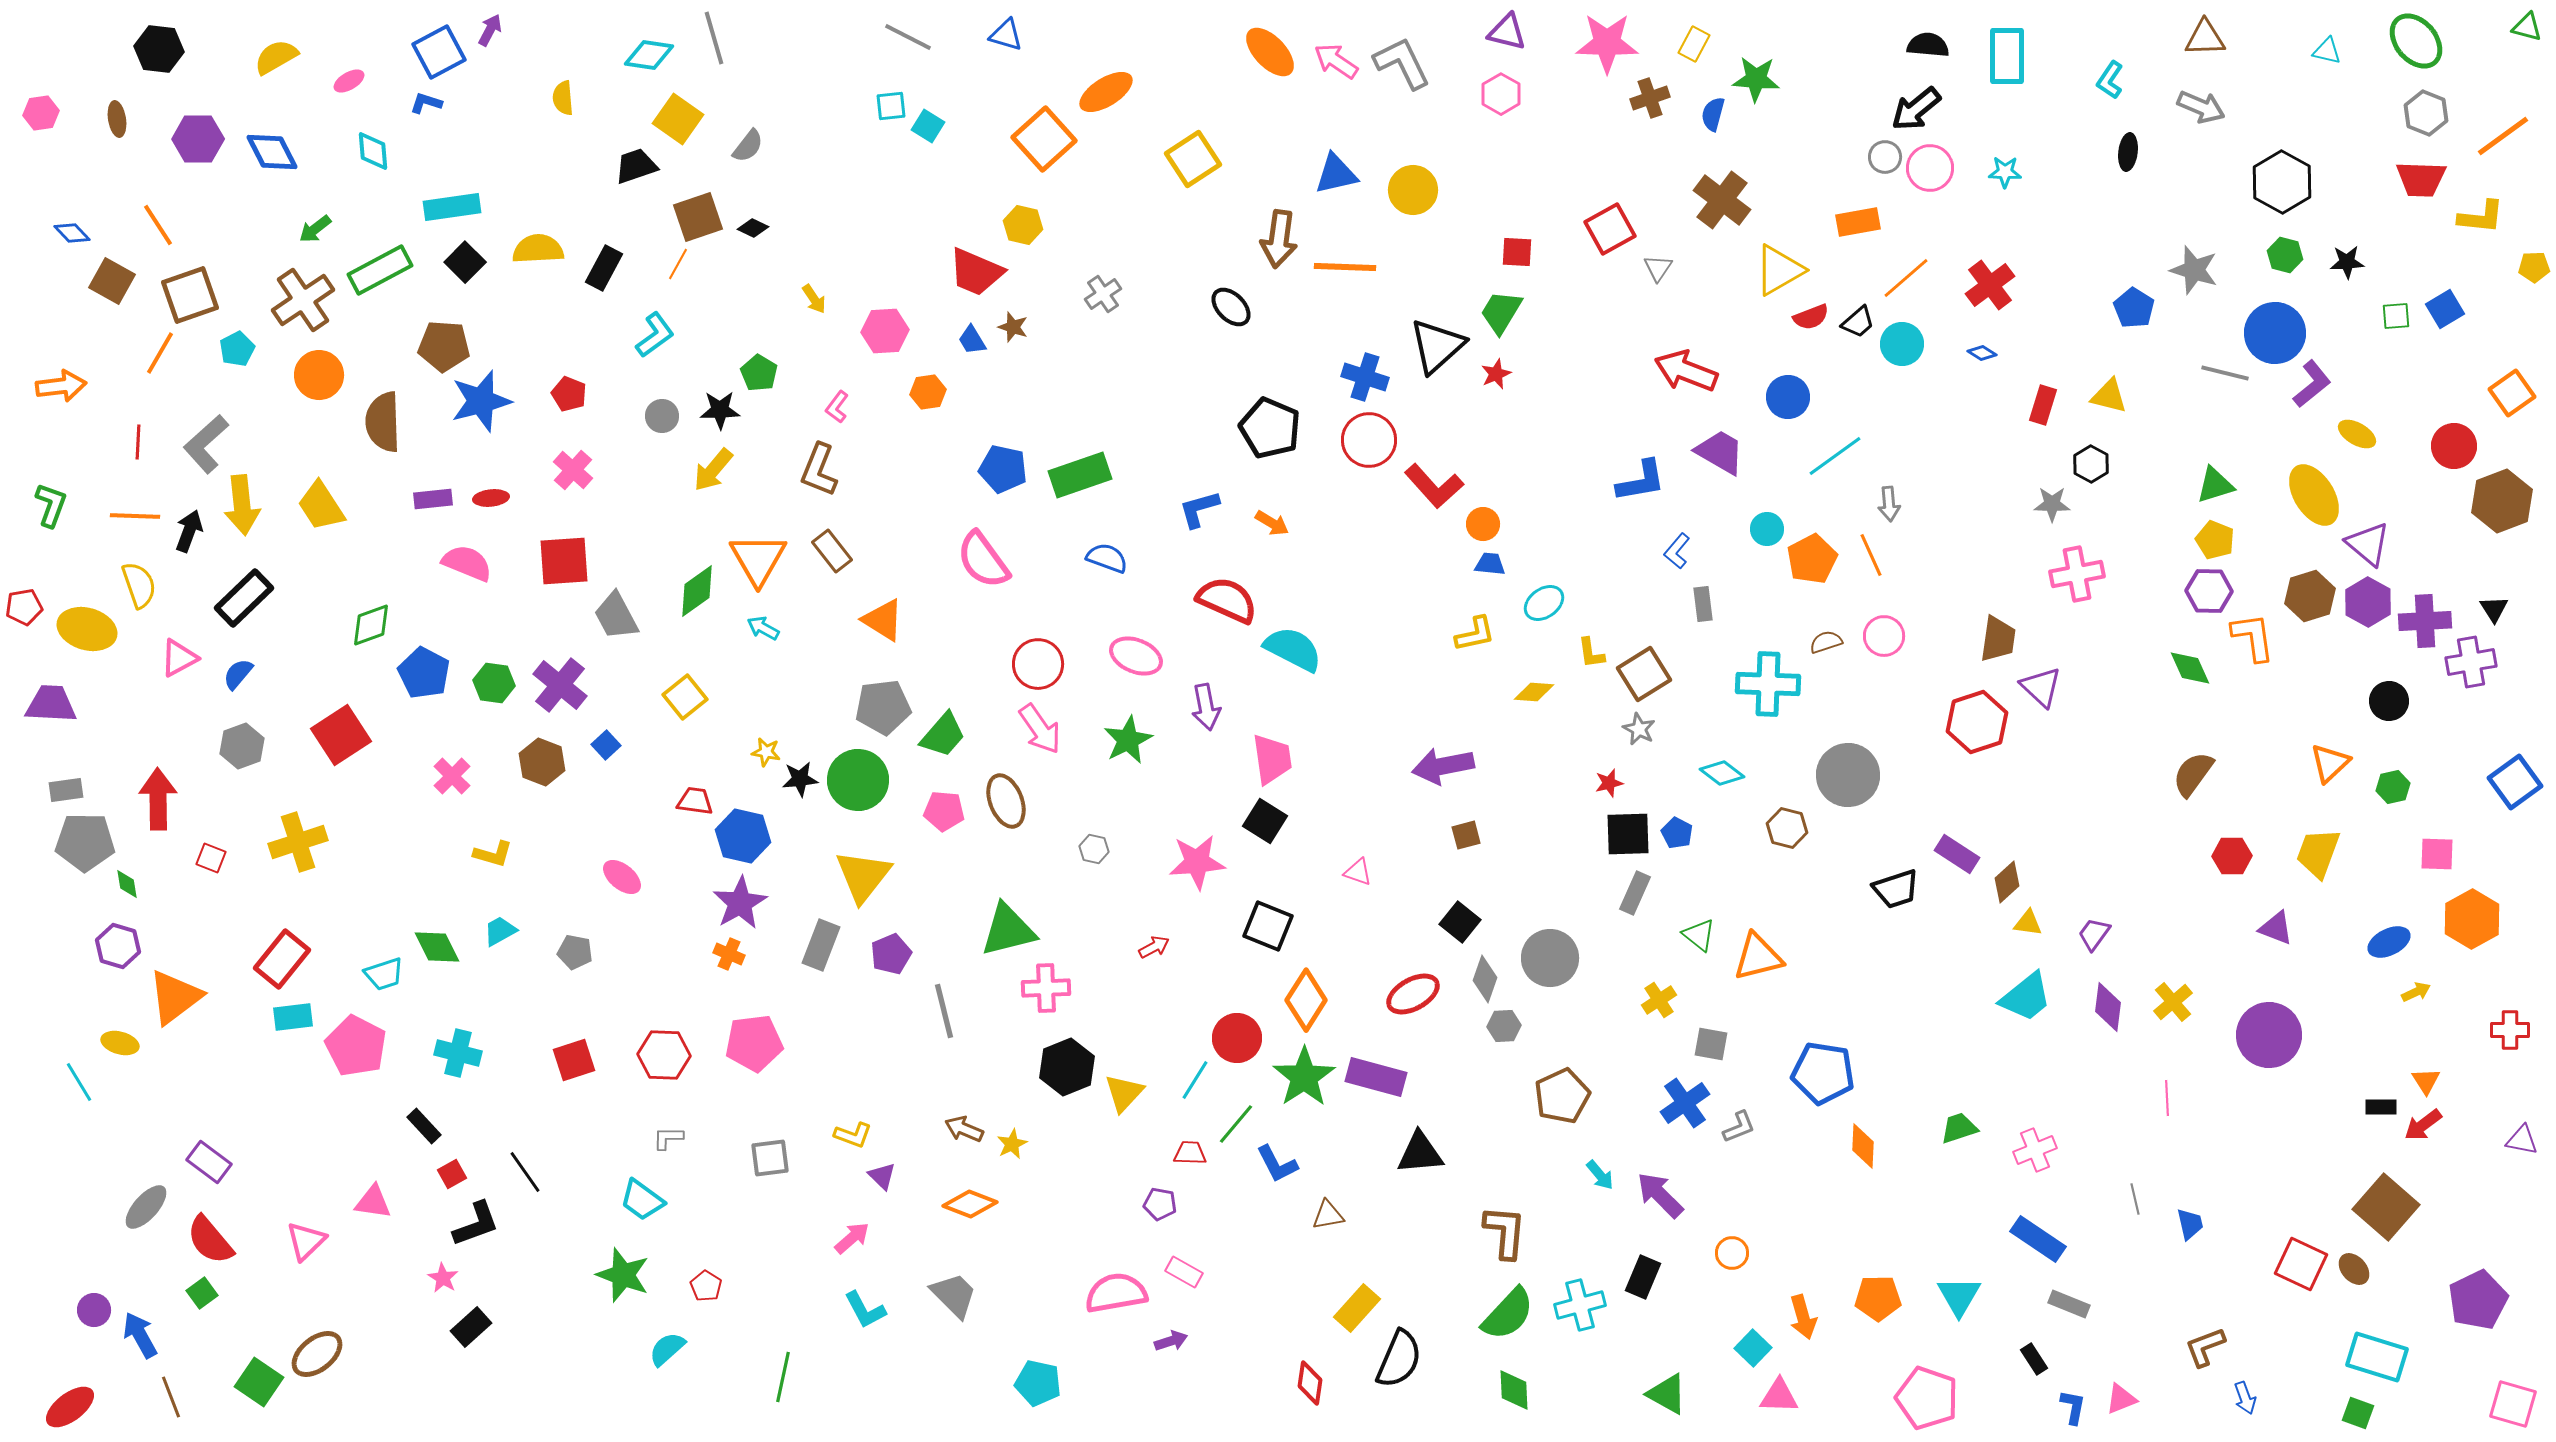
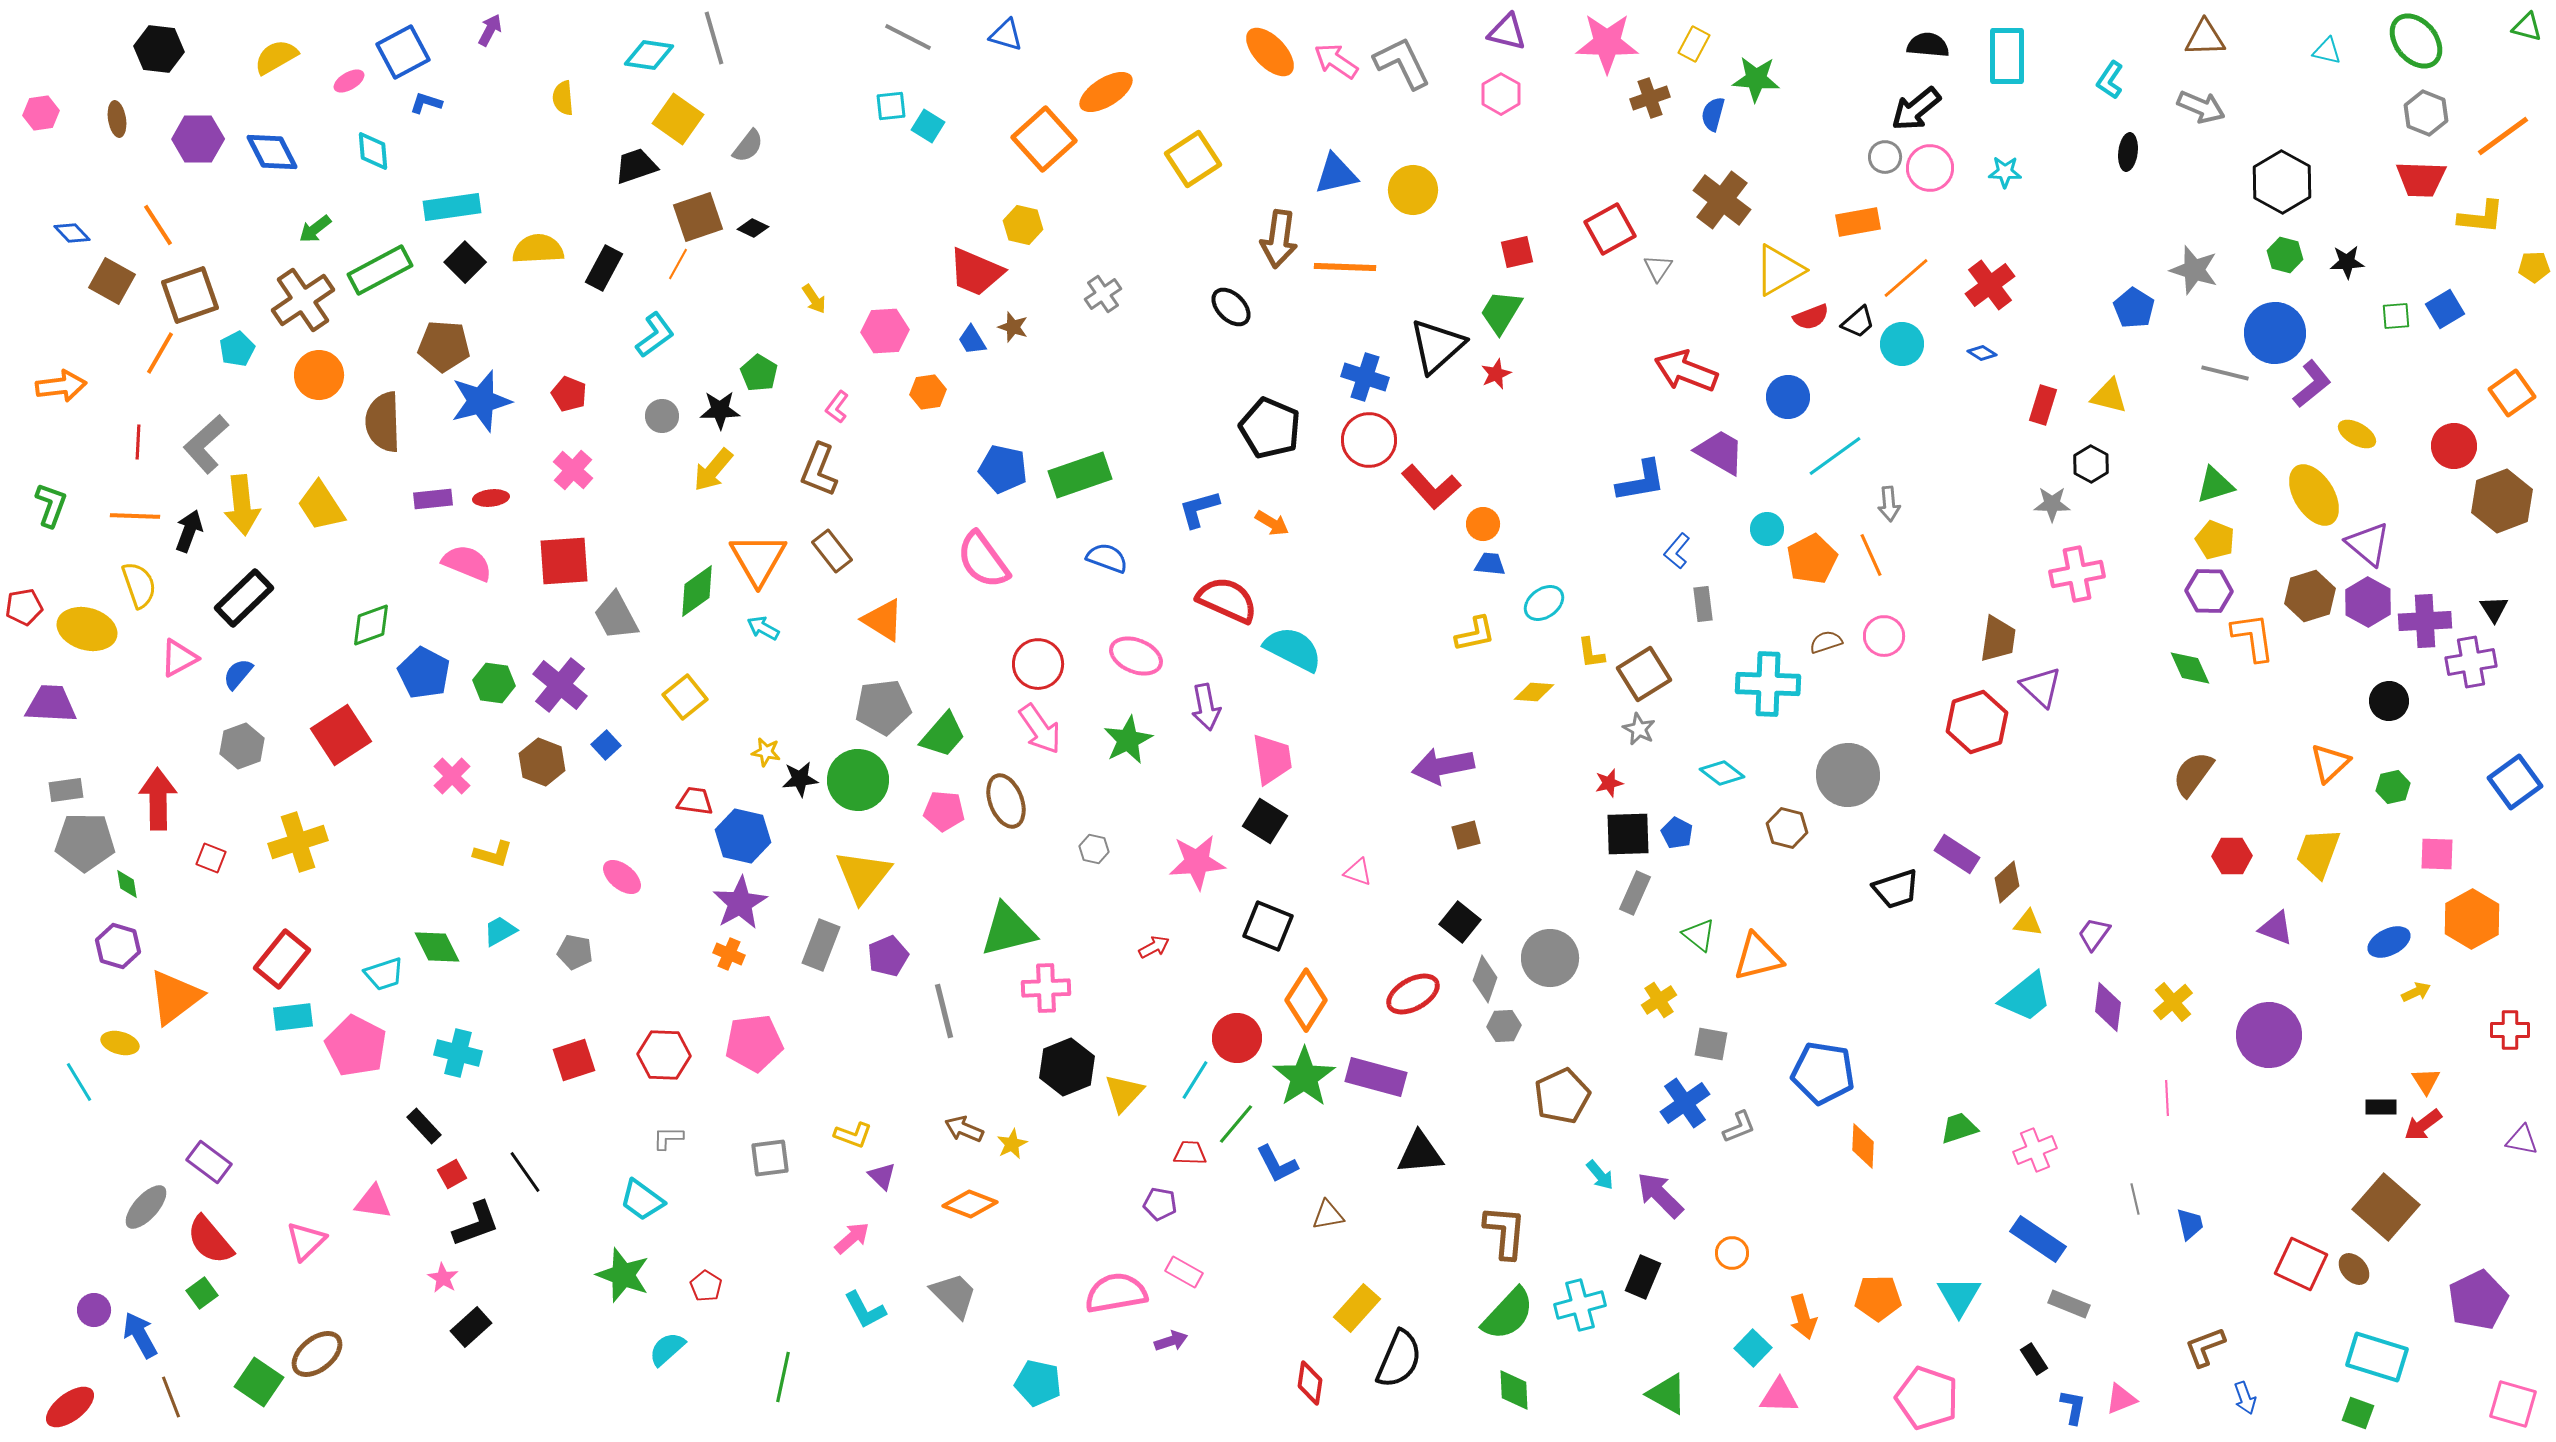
blue square at (439, 52): moved 36 px left
red square at (1517, 252): rotated 16 degrees counterclockwise
red L-shape at (1434, 486): moved 3 px left, 1 px down
purple pentagon at (891, 954): moved 3 px left, 2 px down
